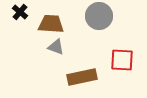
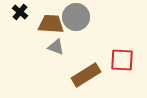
gray circle: moved 23 px left, 1 px down
brown rectangle: moved 4 px right, 2 px up; rotated 20 degrees counterclockwise
